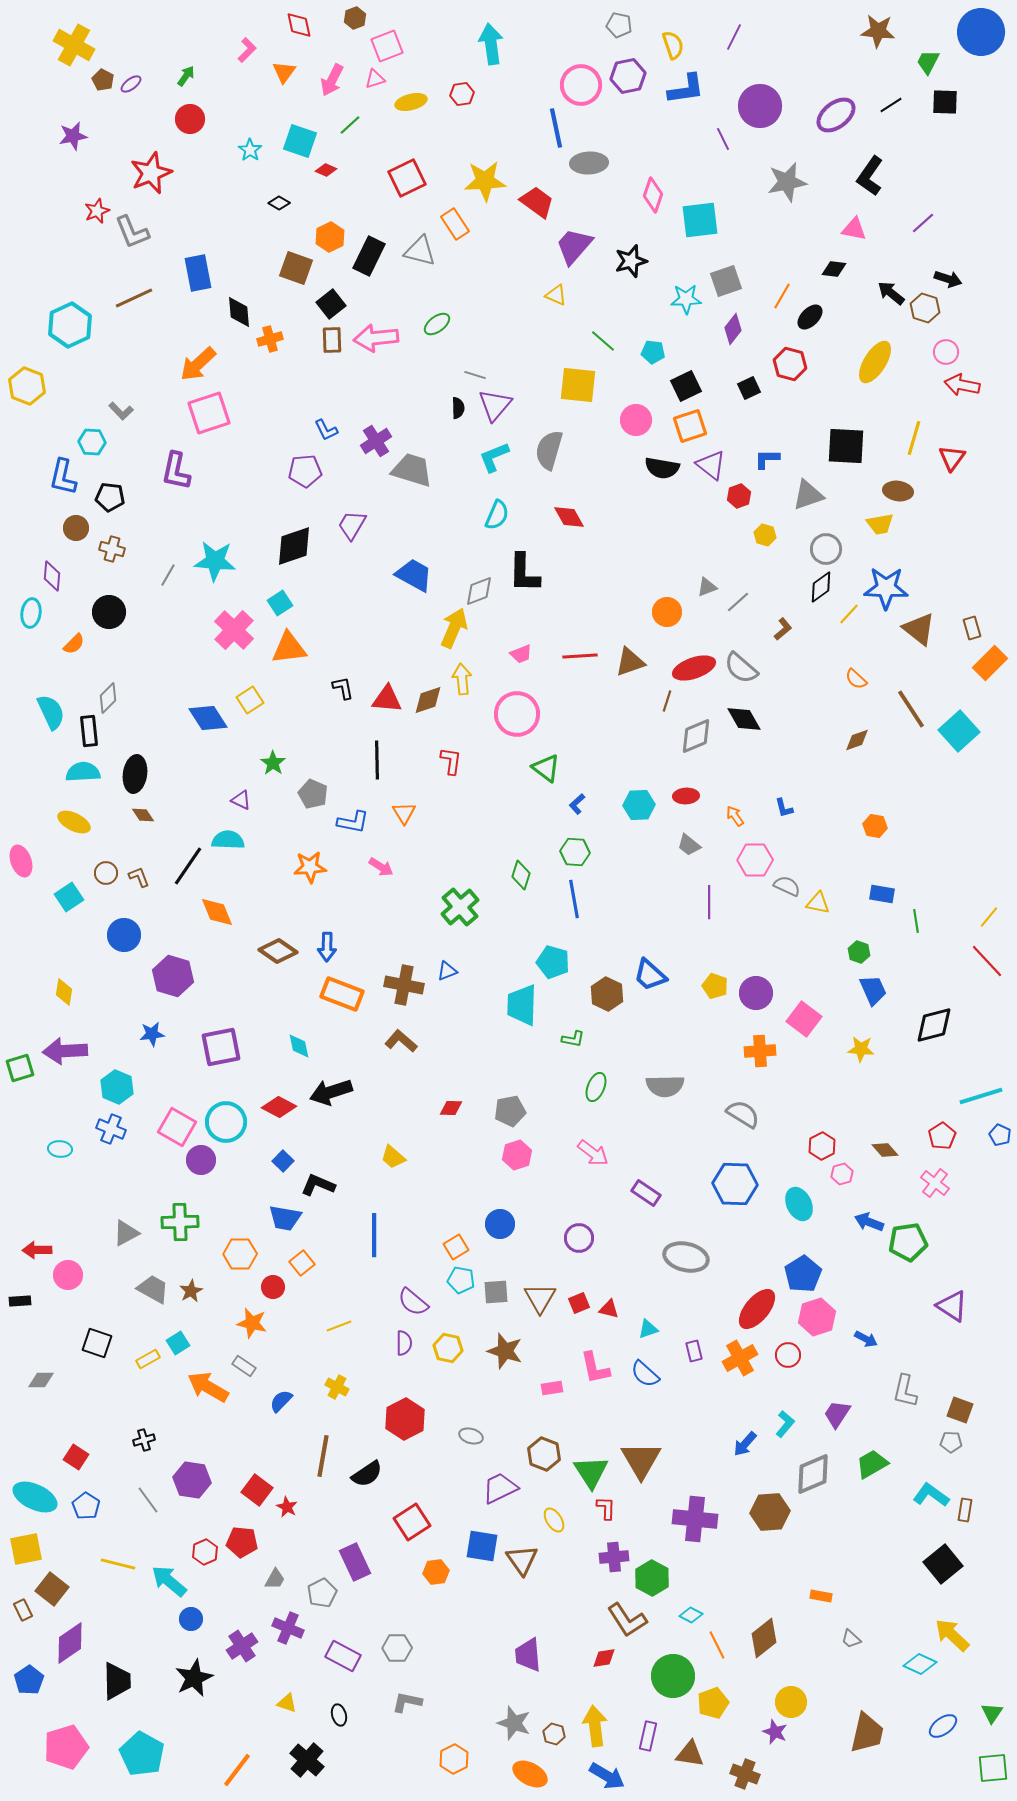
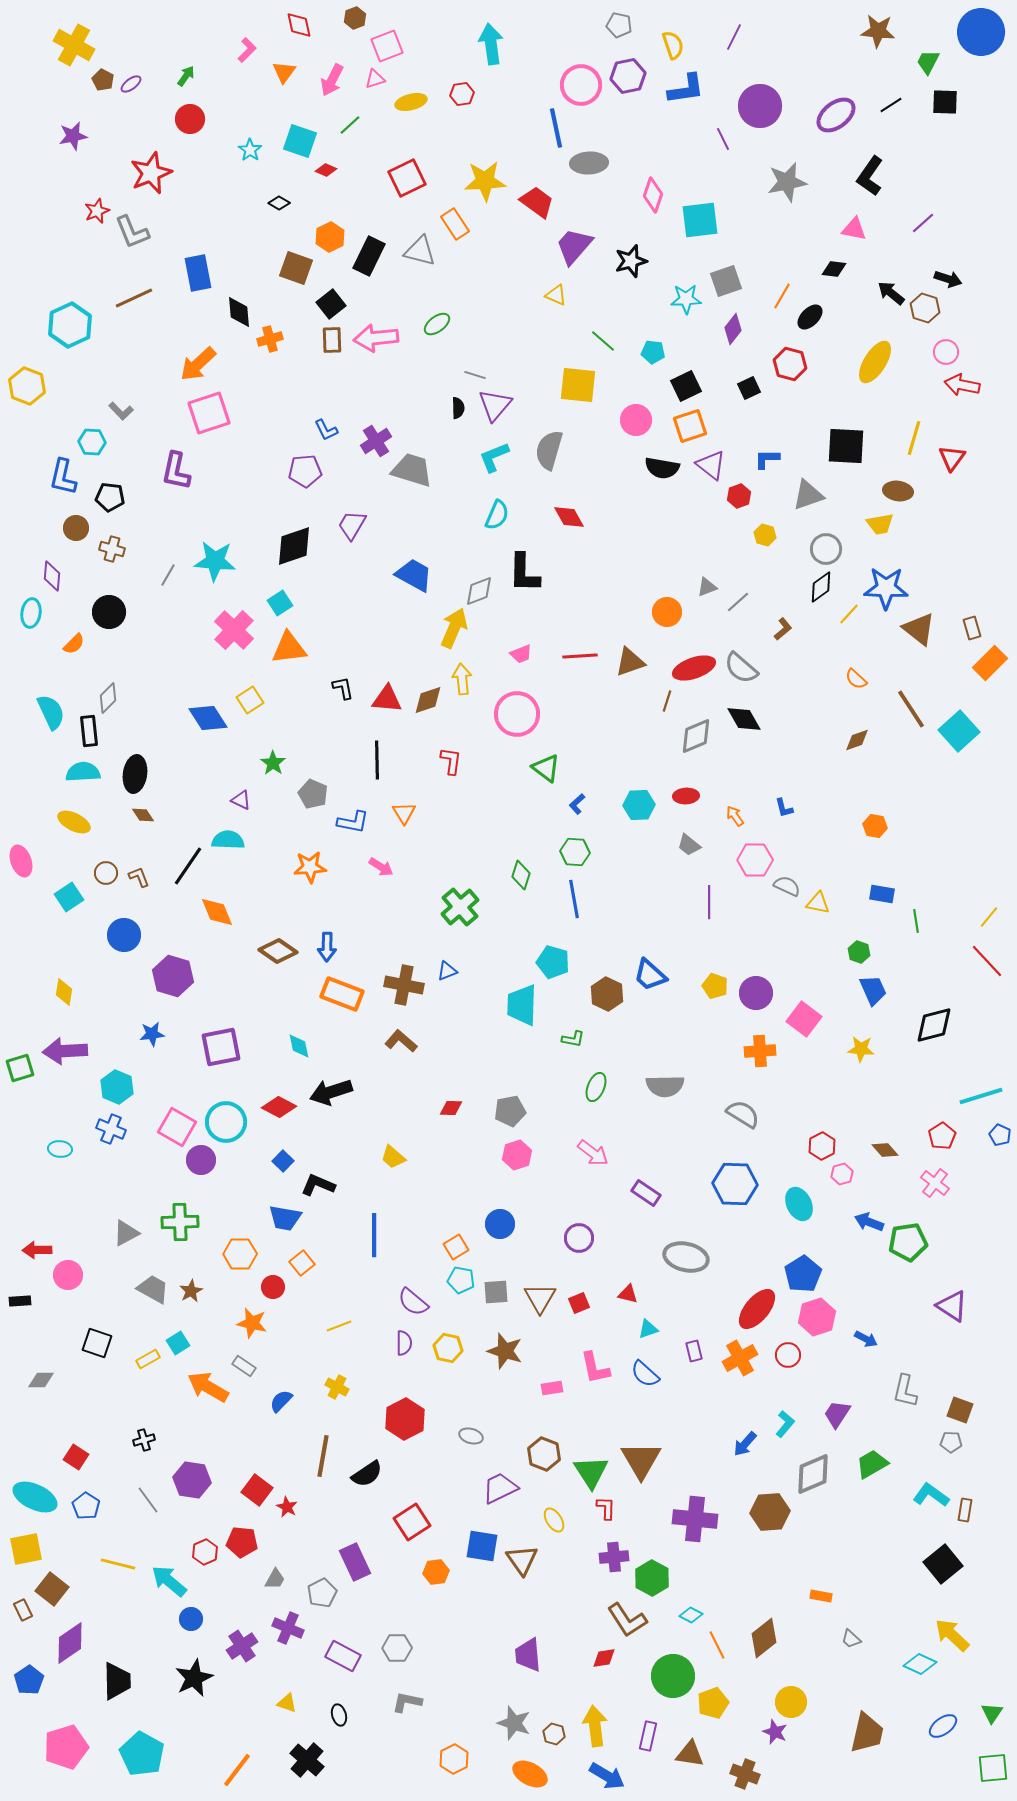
red triangle at (609, 1309): moved 19 px right, 15 px up
